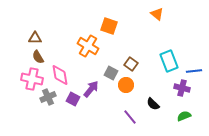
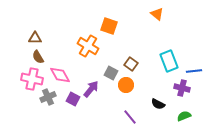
pink diamond: rotated 20 degrees counterclockwise
black semicircle: moved 5 px right; rotated 16 degrees counterclockwise
